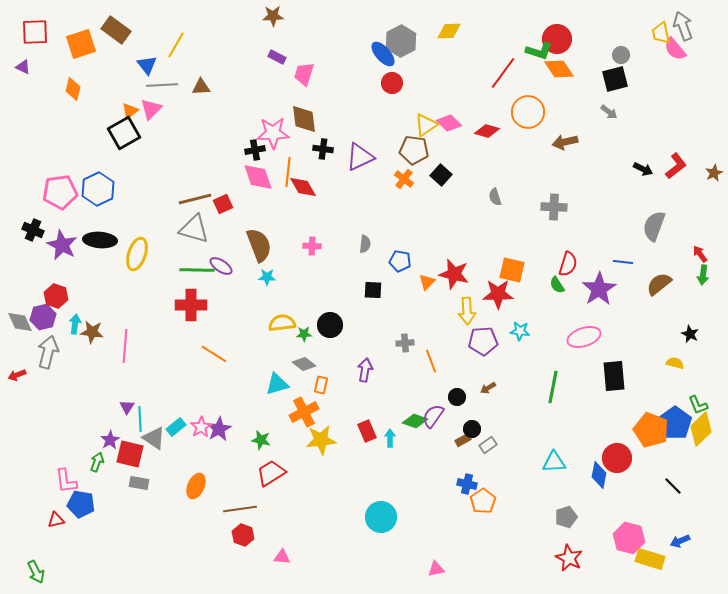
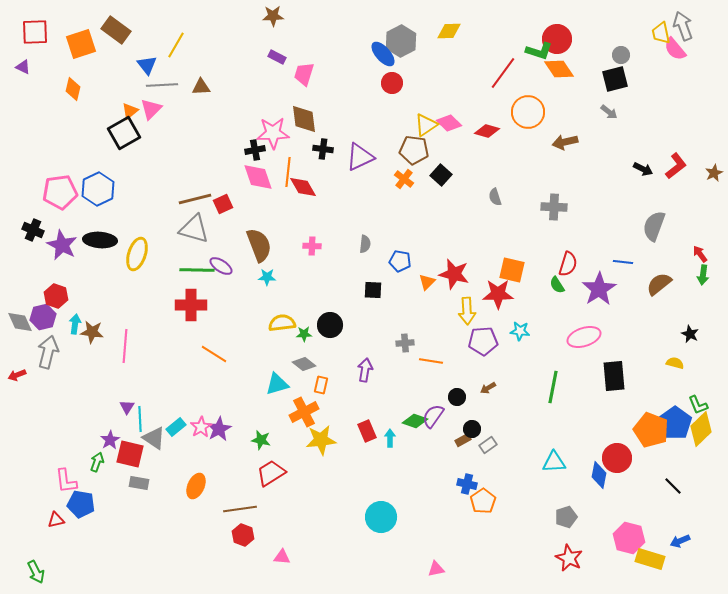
orange line at (431, 361): rotated 60 degrees counterclockwise
